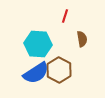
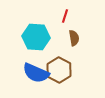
brown semicircle: moved 8 px left, 1 px up
cyan hexagon: moved 2 px left, 7 px up
blue semicircle: rotated 56 degrees clockwise
